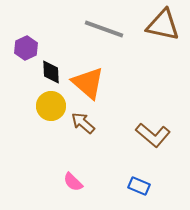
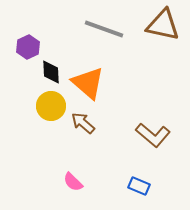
purple hexagon: moved 2 px right, 1 px up
